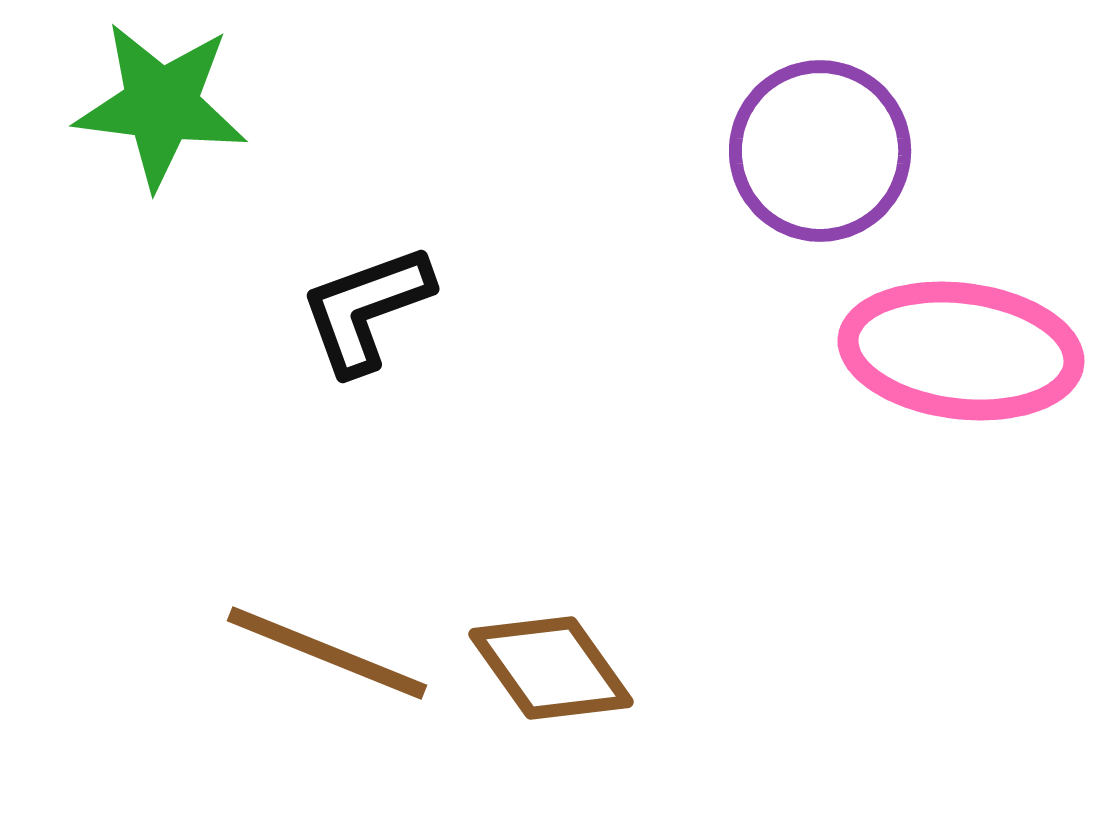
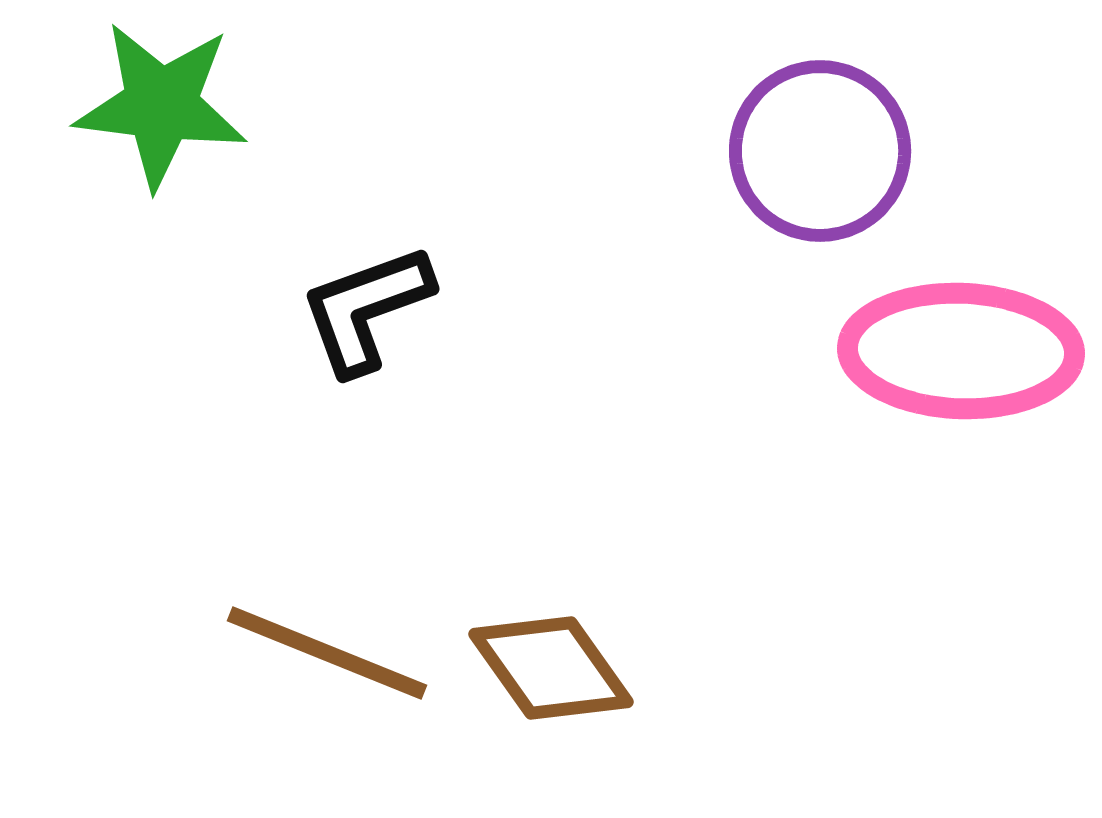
pink ellipse: rotated 5 degrees counterclockwise
